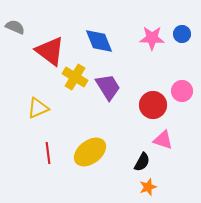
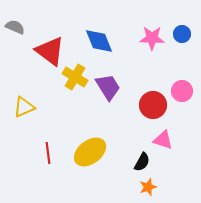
yellow triangle: moved 14 px left, 1 px up
